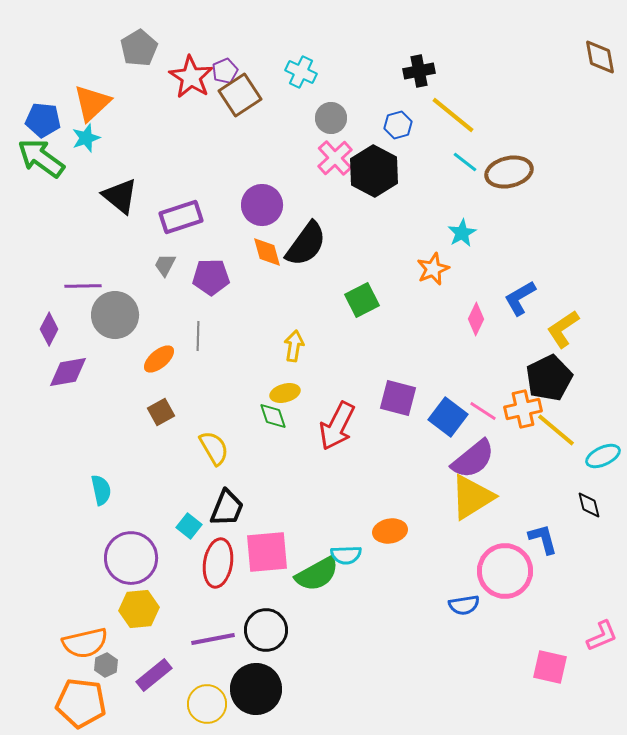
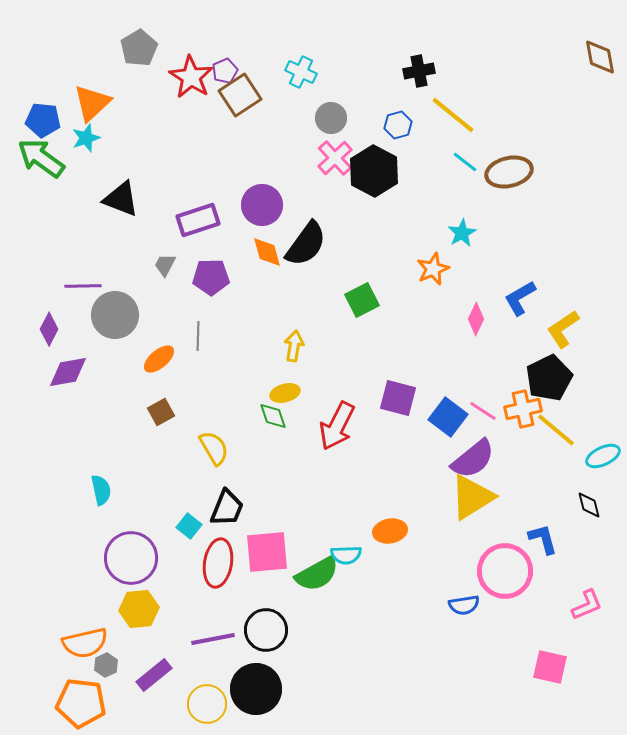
black triangle at (120, 196): moved 1 px right, 3 px down; rotated 18 degrees counterclockwise
purple rectangle at (181, 217): moved 17 px right, 3 px down
pink L-shape at (602, 636): moved 15 px left, 31 px up
